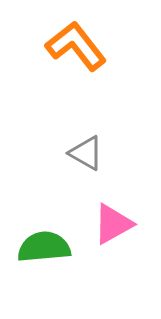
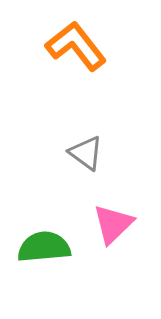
gray triangle: rotated 6 degrees clockwise
pink triangle: rotated 15 degrees counterclockwise
